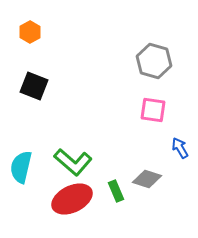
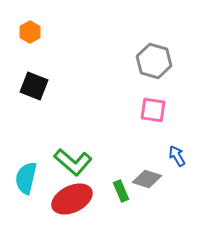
blue arrow: moved 3 px left, 8 px down
cyan semicircle: moved 5 px right, 11 px down
green rectangle: moved 5 px right
